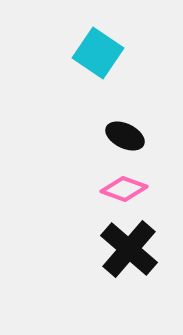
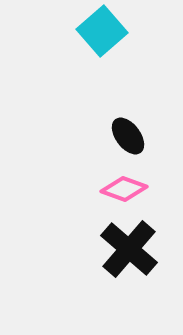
cyan square: moved 4 px right, 22 px up; rotated 15 degrees clockwise
black ellipse: moved 3 px right; rotated 27 degrees clockwise
